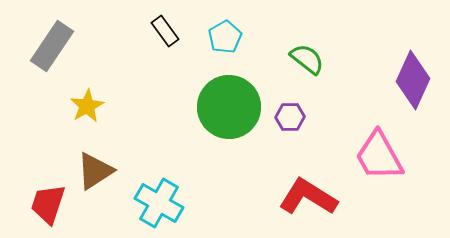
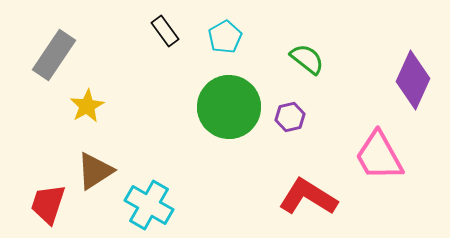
gray rectangle: moved 2 px right, 9 px down
purple hexagon: rotated 12 degrees counterclockwise
cyan cross: moved 10 px left, 2 px down
